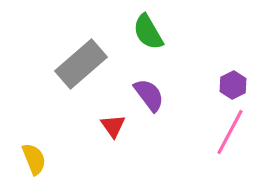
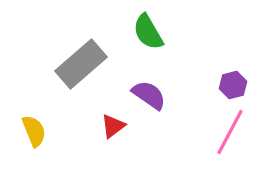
purple hexagon: rotated 12 degrees clockwise
purple semicircle: rotated 18 degrees counterclockwise
red triangle: rotated 28 degrees clockwise
yellow semicircle: moved 28 px up
